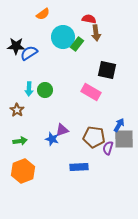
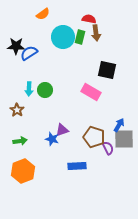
green rectangle: moved 3 px right, 7 px up; rotated 24 degrees counterclockwise
brown pentagon: rotated 10 degrees clockwise
purple semicircle: rotated 136 degrees clockwise
blue rectangle: moved 2 px left, 1 px up
